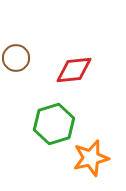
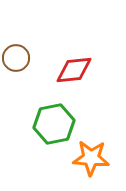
green hexagon: rotated 6 degrees clockwise
orange star: rotated 18 degrees clockwise
